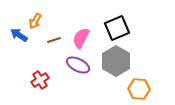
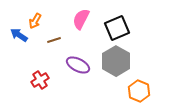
pink semicircle: moved 19 px up
orange hexagon: moved 2 px down; rotated 20 degrees clockwise
